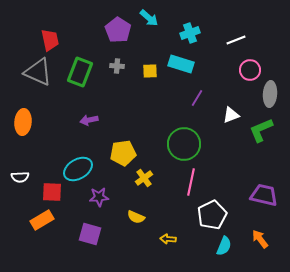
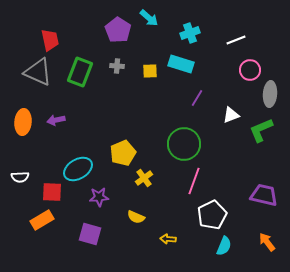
purple arrow: moved 33 px left
yellow pentagon: rotated 15 degrees counterclockwise
pink line: moved 3 px right, 1 px up; rotated 8 degrees clockwise
orange arrow: moved 7 px right, 3 px down
